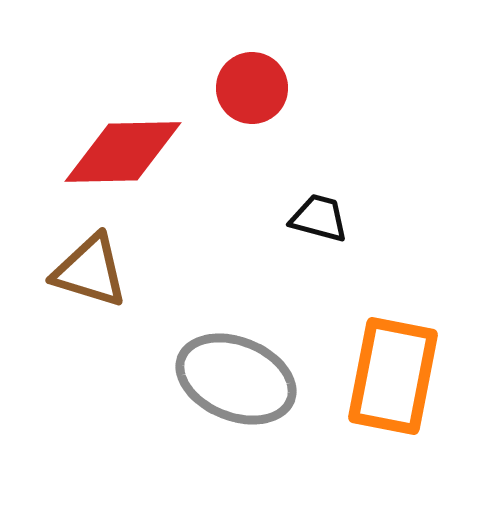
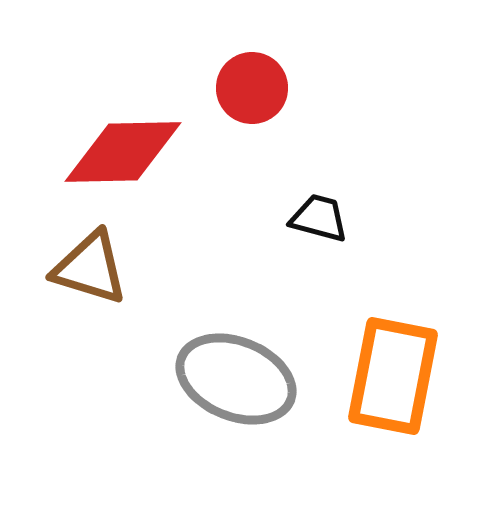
brown triangle: moved 3 px up
